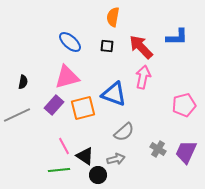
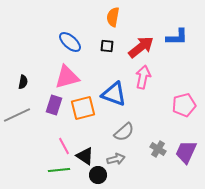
red arrow: rotated 96 degrees clockwise
purple rectangle: rotated 24 degrees counterclockwise
